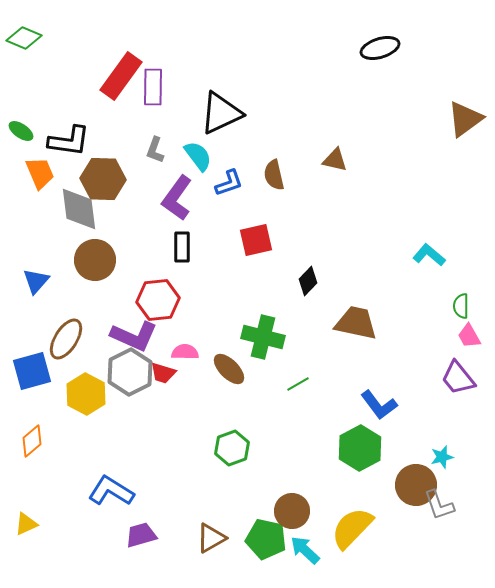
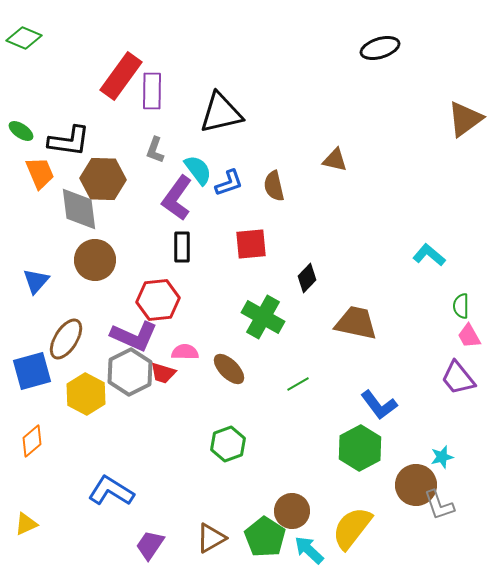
purple rectangle at (153, 87): moved 1 px left, 4 px down
black triangle at (221, 113): rotated 12 degrees clockwise
cyan semicircle at (198, 156): moved 14 px down
brown semicircle at (274, 175): moved 11 px down
red square at (256, 240): moved 5 px left, 4 px down; rotated 8 degrees clockwise
black diamond at (308, 281): moved 1 px left, 3 px up
green cross at (263, 337): moved 20 px up; rotated 15 degrees clockwise
green hexagon at (232, 448): moved 4 px left, 4 px up
yellow semicircle at (352, 528): rotated 6 degrees counterclockwise
purple trapezoid at (141, 535): moved 9 px right, 10 px down; rotated 40 degrees counterclockwise
green pentagon at (266, 539): moved 1 px left, 2 px up; rotated 21 degrees clockwise
cyan arrow at (305, 550): moved 4 px right
